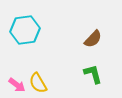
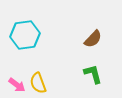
cyan hexagon: moved 5 px down
yellow semicircle: rotated 10 degrees clockwise
